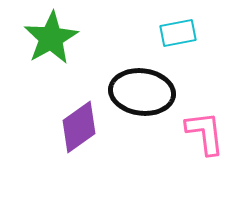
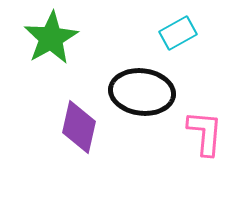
cyan rectangle: rotated 18 degrees counterclockwise
purple diamond: rotated 42 degrees counterclockwise
pink L-shape: rotated 12 degrees clockwise
